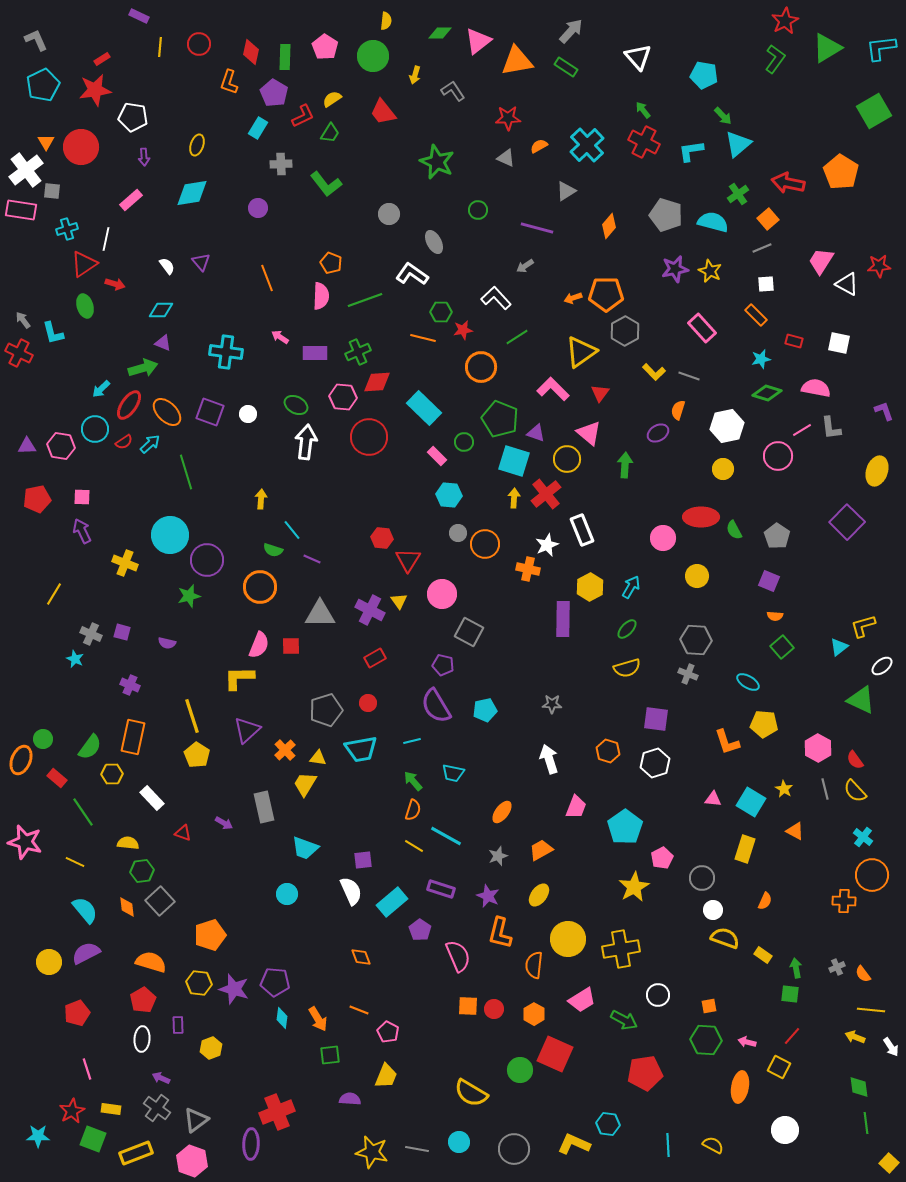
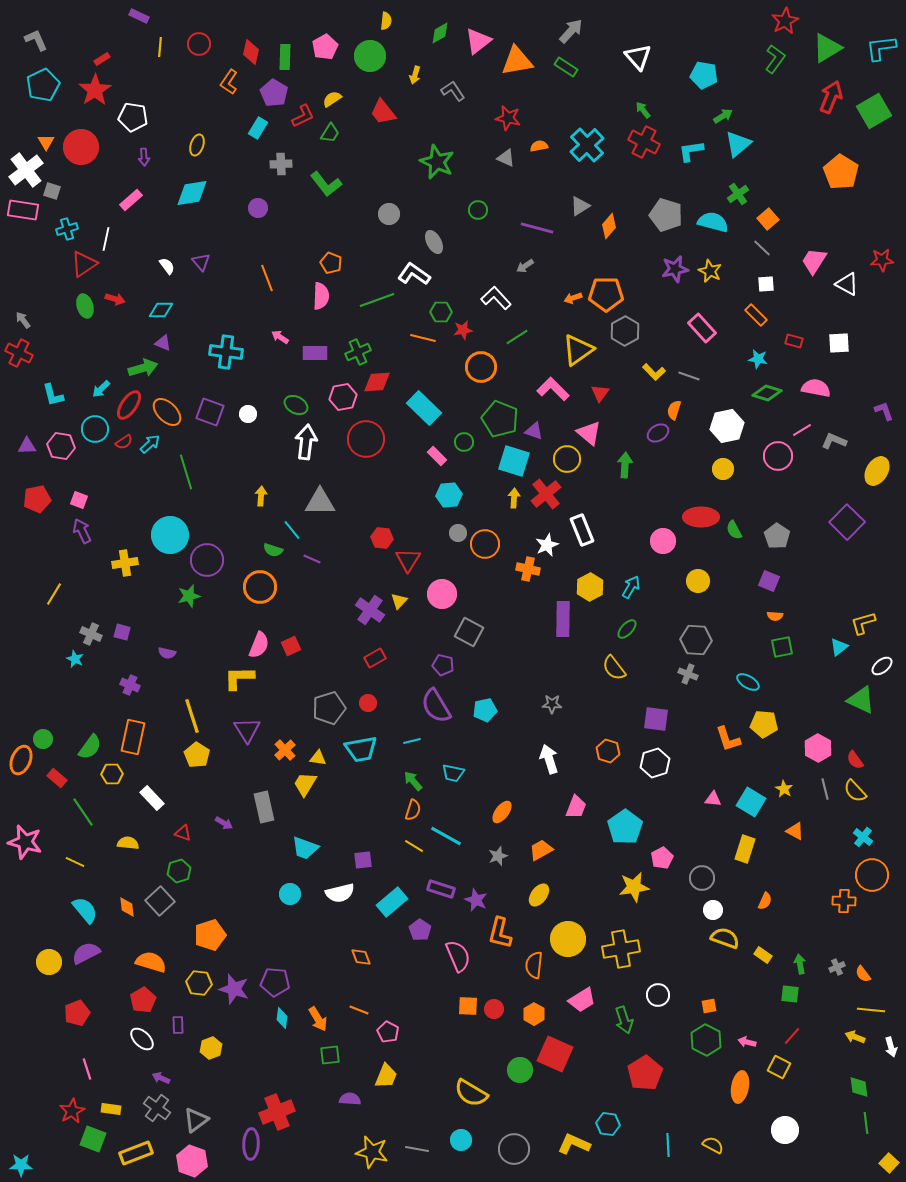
green diamond at (440, 33): rotated 30 degrees counterclockwise
pink pentagon at (325, 47): rotated 10 degrees clockwise
green circle at (373, 56): moved 3 px left
orange L-shape at (229, 82): rotated 15 degrees clockwise
red star at (95, 90): rotated 24 degrees counterclockwise
green arrow at (723, 116): rotated 78 degrees counterclockwise
red star at (508, 118): rotated 15 degrees clockwise
orange semicircle at (539, 146): rotated 18 degrees clockwise
red arrow at (788, 183): moved 43 px right, 86 px up; rotated 100 degrees clockwise
gray square at (52, 191): rotated 12 degrees clockwise
gray triangle at (566, 191): moved 14 px right, 15 px down
pink rectangle at (21, 210): moved 2 px right
gray line at (762, 248): rotated 66 degrees clockwise
pink trapezoid at (821, 261): moved 7 px left
red star at (879, 266): moved 3 px right, 6 px up
white L-shape at (412, 274): moved 2 px right
red arrow at (115, 284): moved 15 px down
green line at (365, 300): moved 12 px right
cyan L-shape at (53, 333): moved 62 px down
white square at (839, 343): rotated 15 degrees counterclockwise
yellow triangle at (581, 352): moved 3 px left, 2 px up
cyan star at (761, 359): moved 3 px left; rotated 24 degrees clockwise
pink hexagon at (343, 397): rotated 16 degrees counterclockwise
orange semicircle at (678, 410): moved 4 px left
gray L-shape at (831, 428): moved 3 px right, 13 px down; rotated 120 degrees clockwise
purple triangle at (536, 433): moved 2 px left, 2 px up
red circle at (369, 437): moved 3 px left, 2 px down
yellow ellipse at (877, 471): rotated 12 degrees clockwise
cyan hexagon at (449, 495): rotated 10 degrees counterclockwise
pink square at (82, 497): moved 3 px left, 3 px down; rotated 18 degrees clockwise
yellow arrow at (261, 499): moved 3 px up
pink circle at (663, 538): moved 3 px down
yellow cross at (125, 563): rotated 30 degrees counterclockwise
yellow circle at (697, 576): moved 1 px right, 5 px down
yellow triangle at (399, 601): rotated 18 degrees clockwise
purple cross at (370, 610): rotated 8 degrees clockwise
gray triangle at (320, 614): moved 112 px up
yellow L-shape at (863, 626): moved 3 px up
purple semicircle at (167, 643): moved 10 px down
red square at (291, 646): rotated 24 degrees counterclockwise
green square at (782, 647): rotated 30 degrees clockwise
yellow semicircle at (627, 668): moved 13 px left; rotated 68 degrees clockwise
gray pentagon at (326, 710): moved 3 px right, 2 px up
purple triangle at (247, 730): rotated 20 degrees counterclockwise
orange L-shape at (727, 742): moved 1 px right, 3 px up
green hexagon at (142, 871): moved 37 px right; rotated 10 degrees counterclockwise
yellow star at (634, 887): rotated 20 degrees clockwise
white semicircle at (351, 891): moved 11 px left, 2 px down; rotated 100 degrees clockwise
cyan circle at (287, 894): moved 3 px right
purple star at (488, 896): moved 12 px left, 4 px down
green arrow at (796, 968): moved 4 px right, 4 px up
green arrow at (624, 1020): rotated 44 degrees clockwise
white ellipse at (142, 1039): rotated 50 degrees counterclockwise
green hexagon at (706, 1040): rotated 24 degrees clockwise
white arrow at (891, 1047): rotated 18 degrees clockwise
red pentagon at (645, 1073): rotated 24 degrees counterclockwise
cyan star at (38, 1136): moved 17 px left, 29 px down
cyan circle at (459, 1142): moved 2 px right, 2 px up
